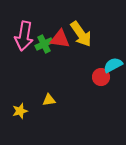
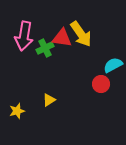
red triangle: moved 2 px right, 1 px up
green cross: moved 1 px right, 4 px down
red circle: moved 7 px down
yellow triangle: rotated 24 degrees counterclockwise
yellow star: moved 3 px left
